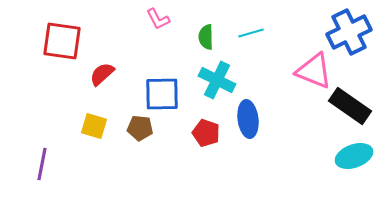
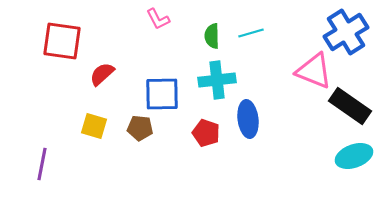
blue cross: moved 3 px left; rotated 6 degrees counterclockwise
green semicircle: moved 6 px right, 1 px up
cyan cross: rotated 33 degrees counterclockwise
